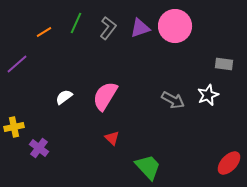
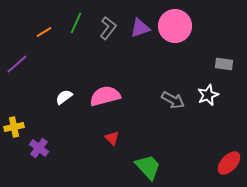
pink semicircle: rotated 44 degrees clockwise
